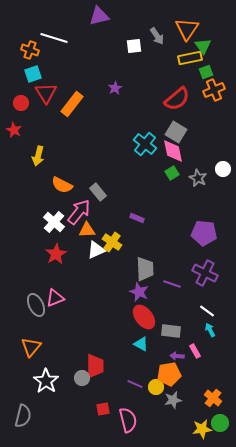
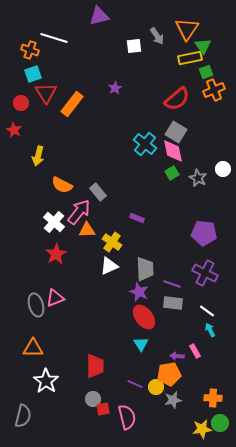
white triangle at (96, 250): moved 13 px right, 16 px down
gray ellipse at (36, 305): rotated 10 degrees clockwise
gray rectangle at (171, 331): moved 2 px right, 28 px up
cyan triangle at (141, 344): rotated 28 degrees clockwise
orange triangle at (31, 347): moved 2 px right, 1 px down; rotated 50 degrees clockwise
gray circle at (82, 378): moved 11 px right, 21 px down
orange cross at (213, 398): rotated 36 degrees counterclockwise
pink semicircle at (128, 420): moved 1 px left, 3 px up
